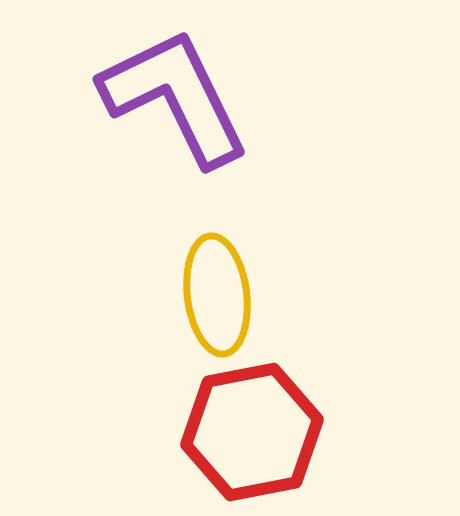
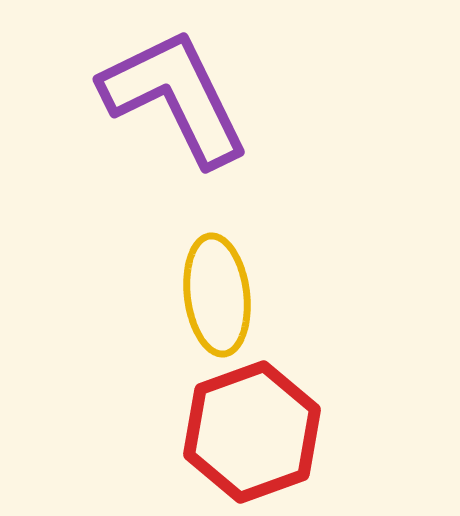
red hexagon: rotated 9 degrees counterclockwise
